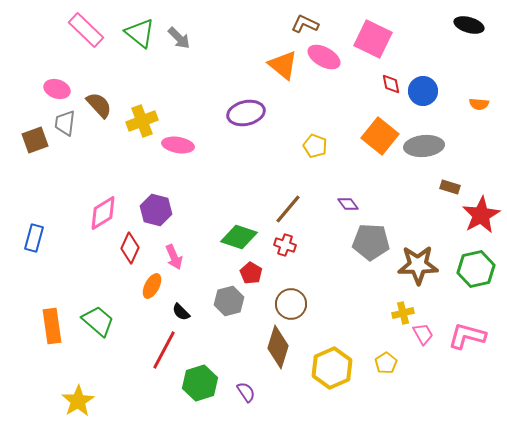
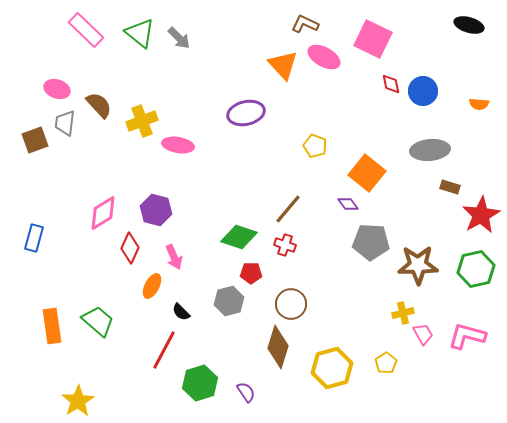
orange triangle at (283, 65): rotated 8 degrees clockwise
orange square at (380, 136): moved 13 px left, 37 px down
gray ellipse at (424, 146): moved 6 px right, 4 px down
red pentagon at (251, 273): rotated 30 degrees counterclockwise
yellow hexagon at (332, 368): rotated 9 degrees clockwise
